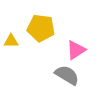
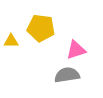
pink triangle: rotated 15 degrees clockwise
gray semicircle: rotated 40 degrees counterclockwise
